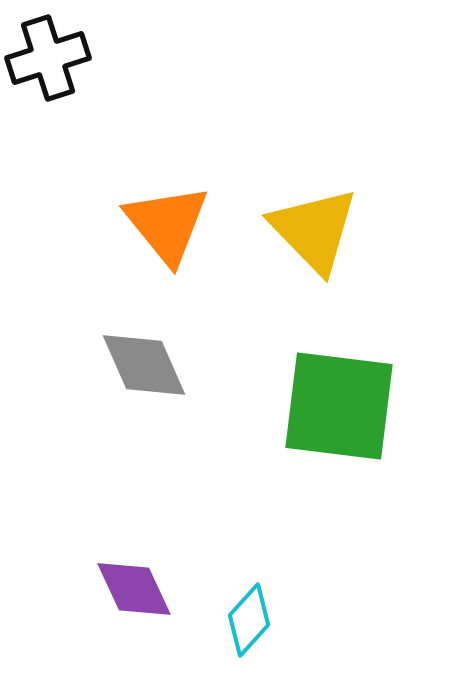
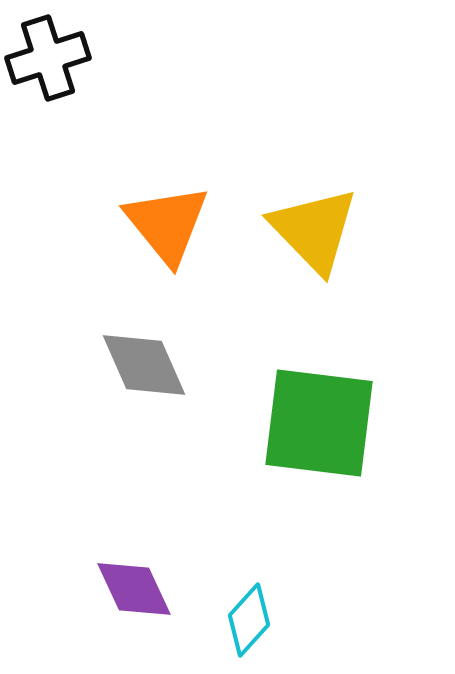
green square: moved 20 px left, 17 px down
